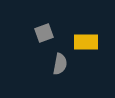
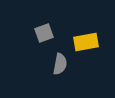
yellow rectangle: rotated 10 degrees counterclockwise
